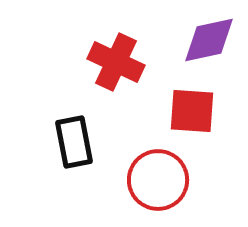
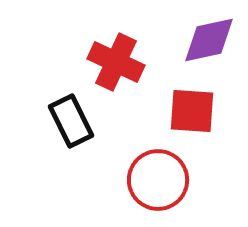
black rectangle: moved 3 px left, 21 px up; rotated 15 degrees counterclockwise
